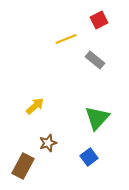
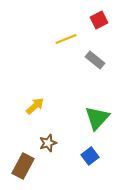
blue square: moved 1 px right, 1 px up
